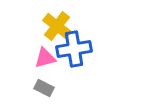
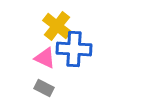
blue cross: rotated 12 degrees clockwise
pink triangle: rotated 40 degrees clockwise
